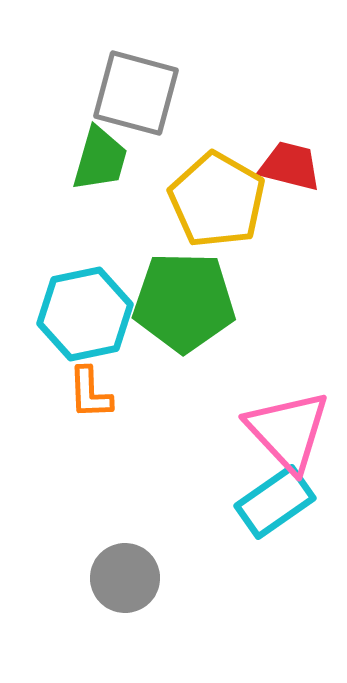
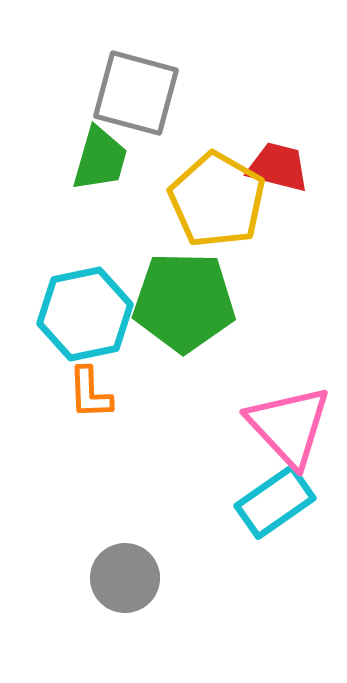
red trapezoid: moved 12 px left, 1 px down
pink triangle: moved 1 px right, 5 px up
